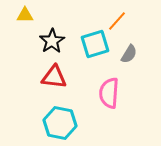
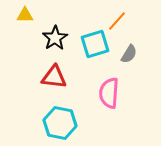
black star: moved 3 px right, 3 px up
